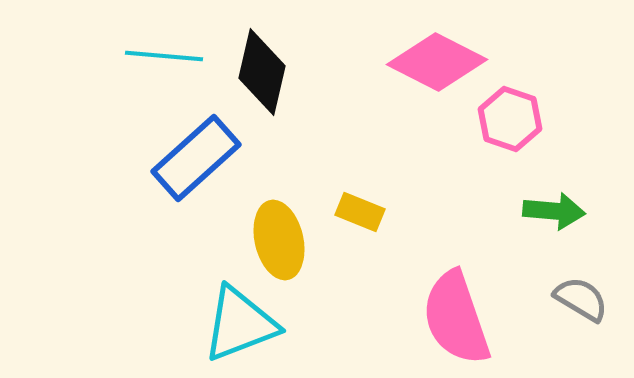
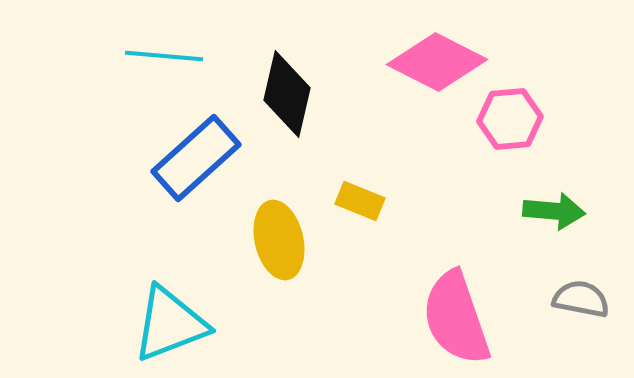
black diamond: moved 25 px right, 22 px down
pink hexagon: rotated 24 degrees counterclockwise
yellow rectangle: moved 11 px up
gray semicircle: rotated 20 degrees counterclockwise
cyan triangle: moved 70 px left
